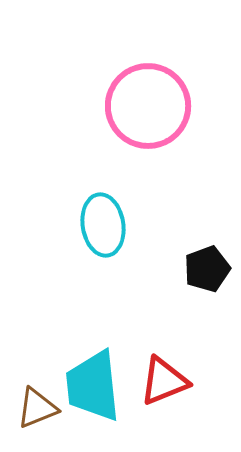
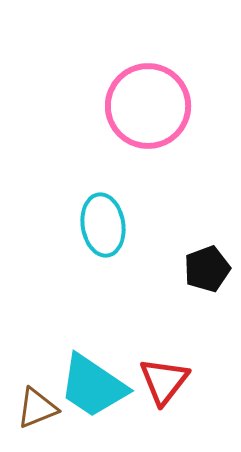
red triangle: rotated 30 degrees counterclockwise
cyan trapezoid: rotated 50 degrees counterclockwise
